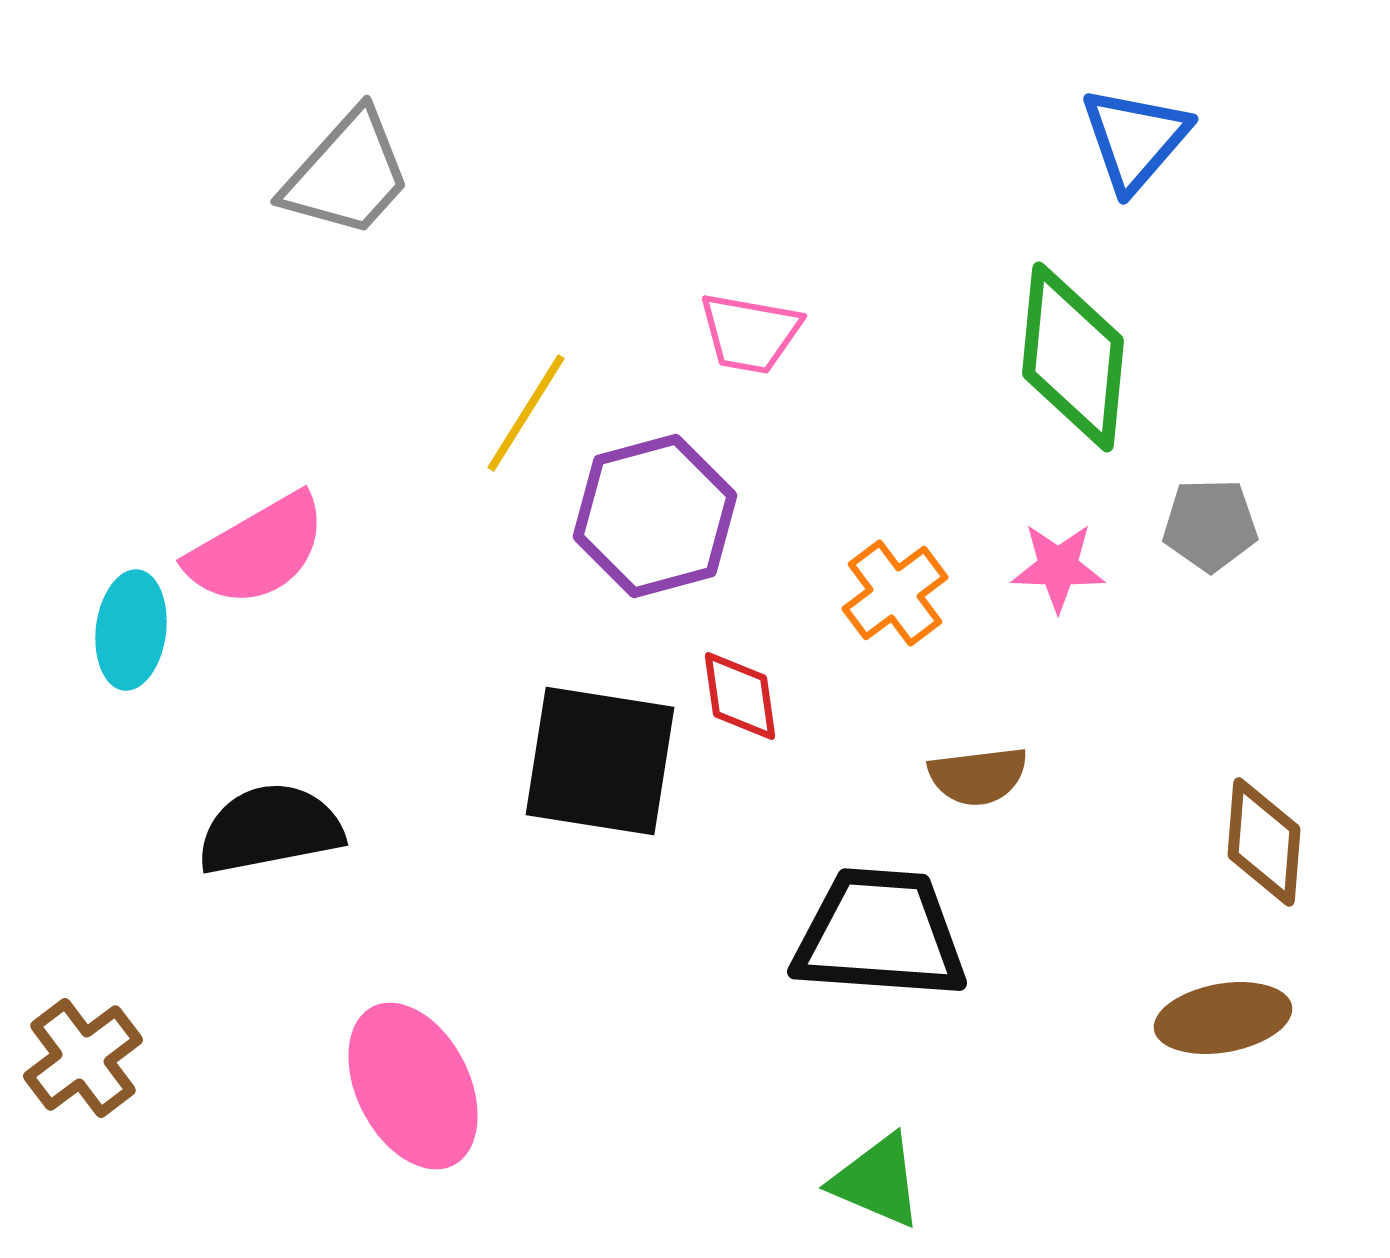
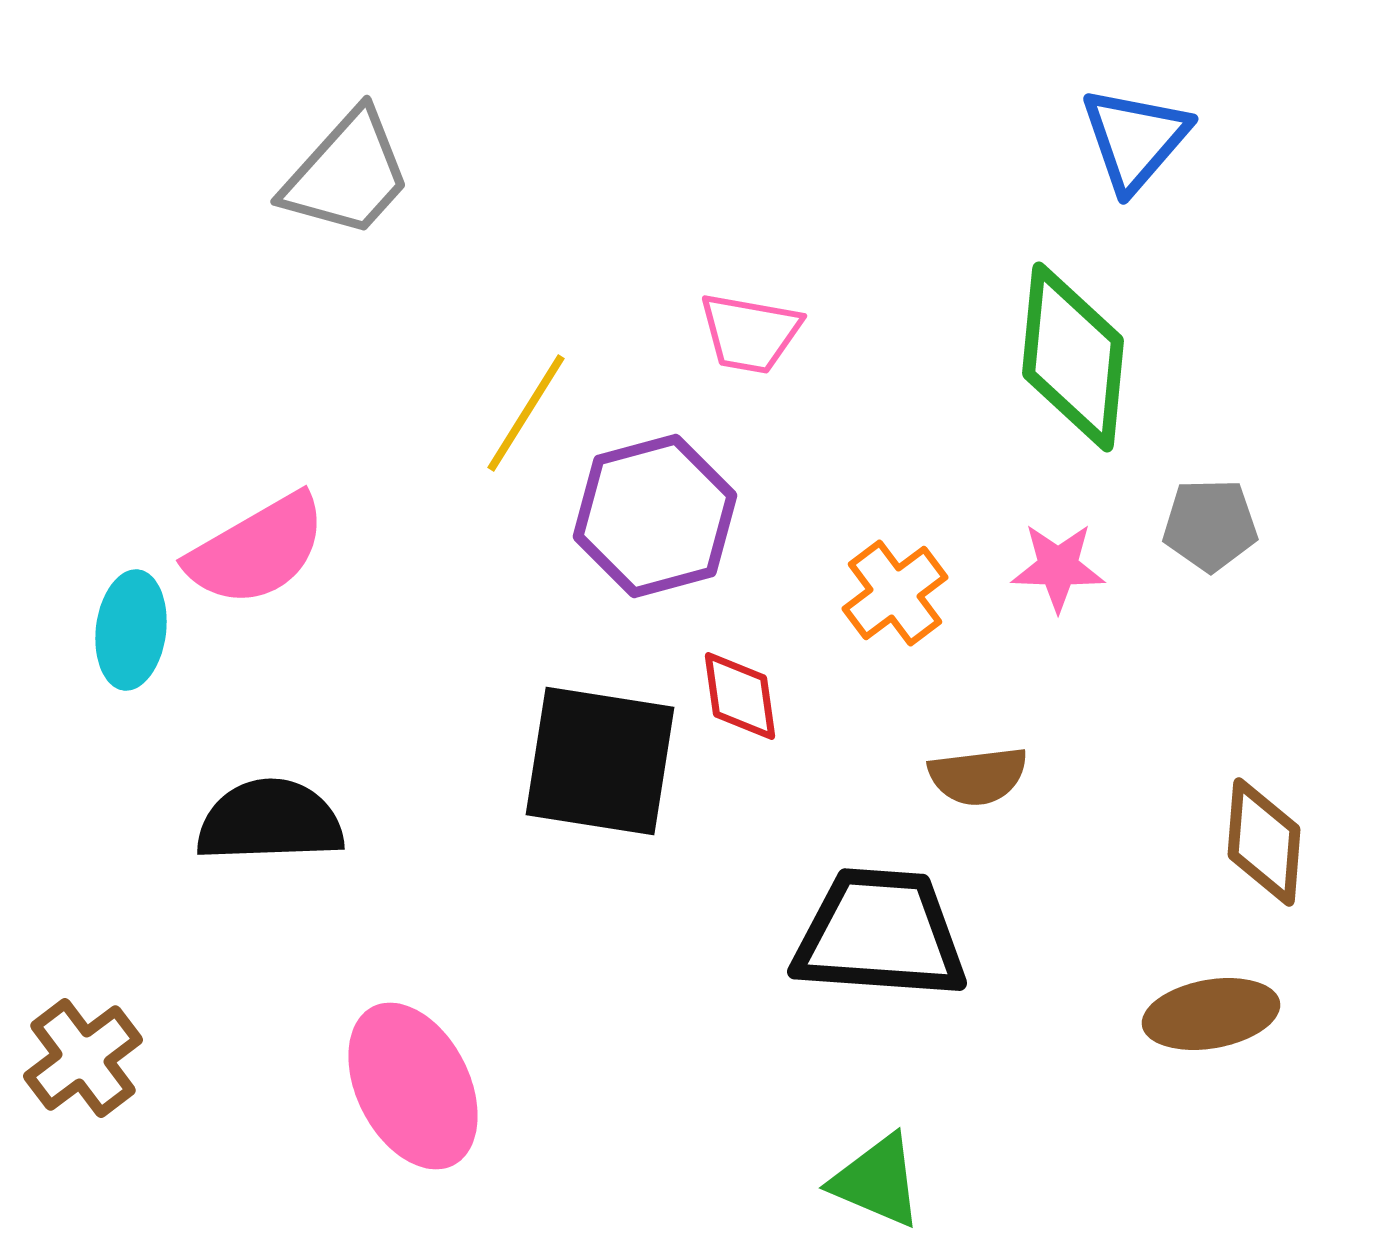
black semicircle: moved 8 px up; rotated 9 degrees clockwise
brown ellipse: moved 12 px left, 4 px up
